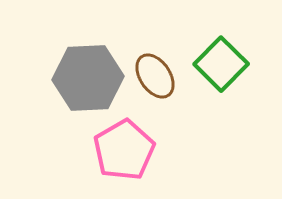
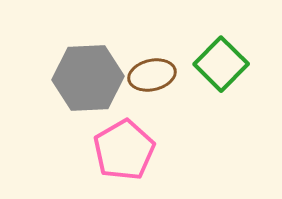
brown ellipse: moved 3 px left, 1 px up; rotated 69 degrees counterclockwise
